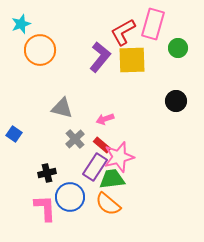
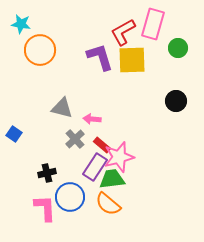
cyan star: rotated 30 degrees clockwise
purple L-shape: rotated 56 degrees counterclockwise
pink arrow: moved 13 px left; rotated 24 degrees clockwise
